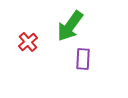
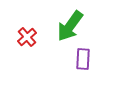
red cross: moved 1 px left, 5 px up
